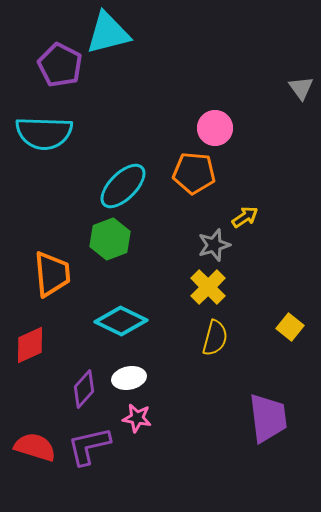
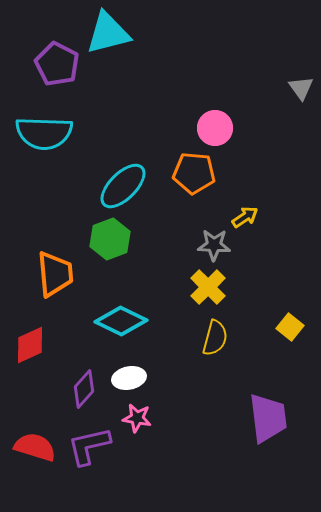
purple pentagon: moved 3 px left, 1 px up
gray star: rotated 20 degrees clockwise
orange trapezoid: moved 3 px right
